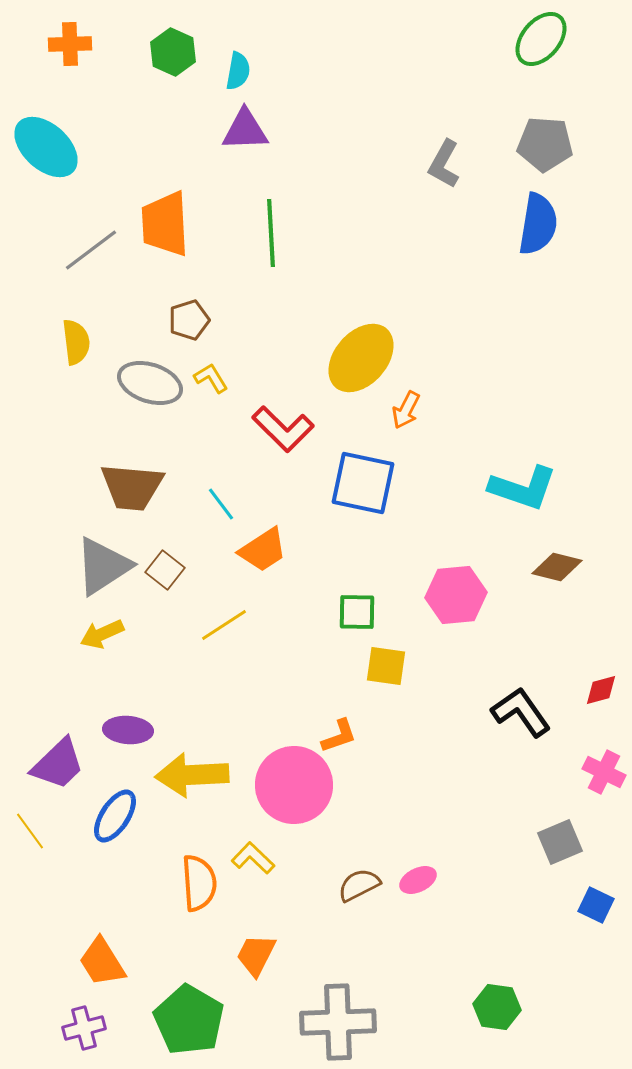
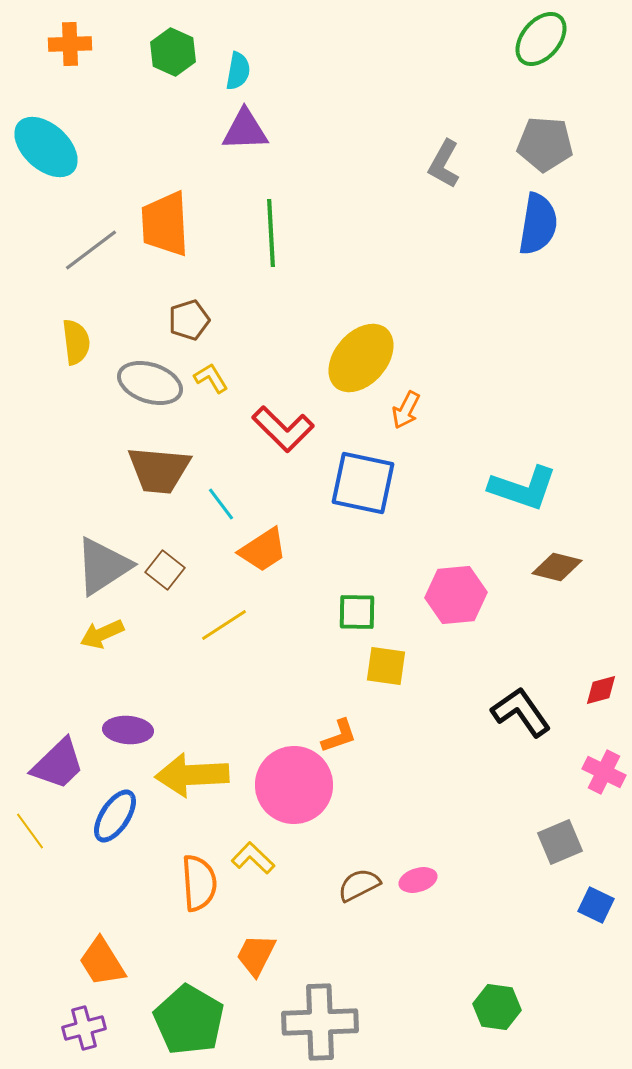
brown trapezoid at (132, 487): moved 27 px right, 17 px up
pink ellipse at (418, 880): rotated 9 degrees clockwise
gray cross at (338, 1022): moved 18 px left
